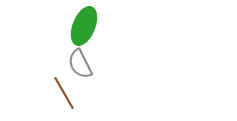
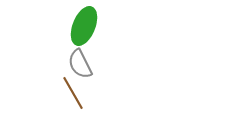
brown line: moved 9 px right
